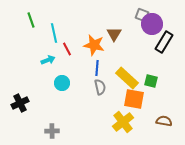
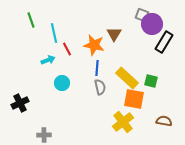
gray cross: moved 8 px left, 4 px down
